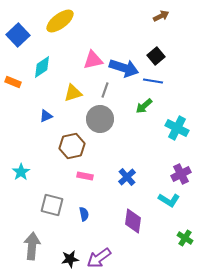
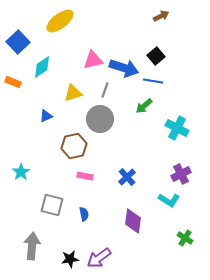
blue square: moved 7 px down
brown hexagon: moved 2 px right
